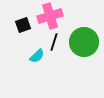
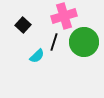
pink cross: moved 14 px right
black square: rotated 28 degrees counterclockwise
